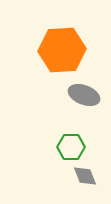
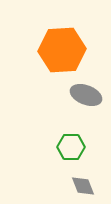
gray ellipse: moved 2 px right
gray diamond: moved 2 px left, 10 px down
